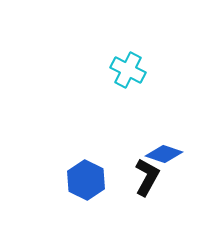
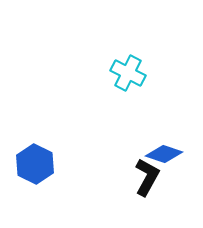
cyan cross: moved 3 px down
blue hexagon: moved 51 px left, 16 px up
